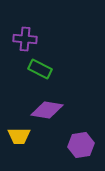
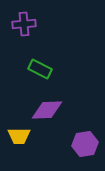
purple cross: moved 1 px left, 15 px up; rotated 10 degrees counterclockwise
purple diamond: rotated 12 degrees counterclockwise
purple hexagon: moved 4 px right, 1 px up
